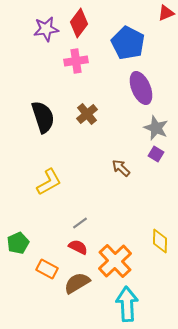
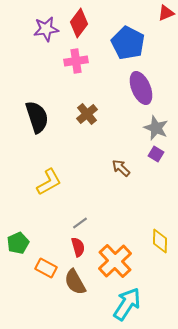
black semicircle: moved 6 px left
red semicircle: rotated 48 degrees clockwise
orange rectangle: moved 1 px left, 1 px up
brown semicircle: moved 2 px left, 1 px up; rotated 88 degrees counterclockwise
cyan arrow: rotated 36 degrees clockwise
